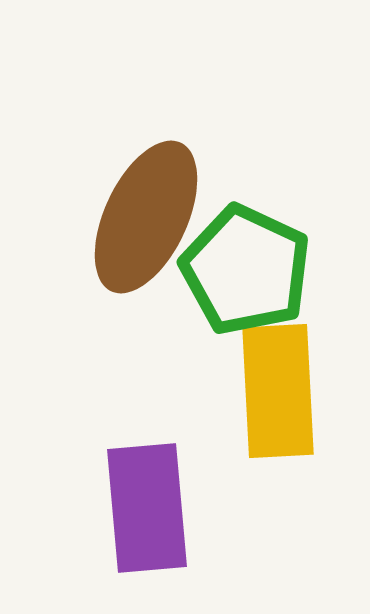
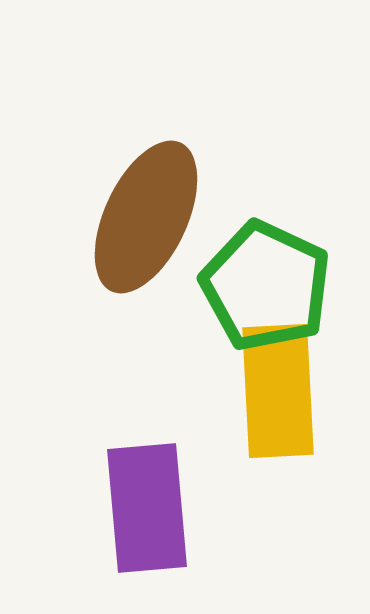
green pentagon: moved 20 px right, 16 px down
